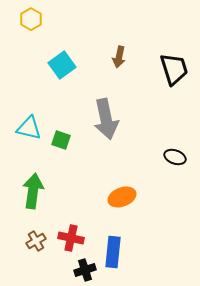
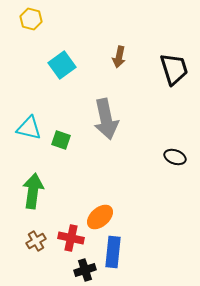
yellow hexagon: rotated 15 degrees counterclockwise
orange ellipse: moved 22 px left, 20 px down; rotated 20 degrees counterclockwise
